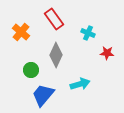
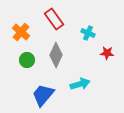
green circle: moved 4 px left, 10 px up
